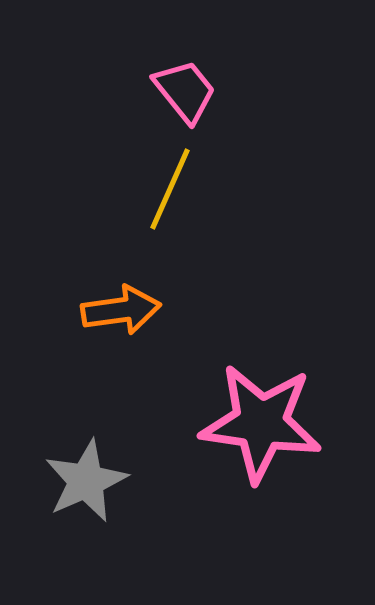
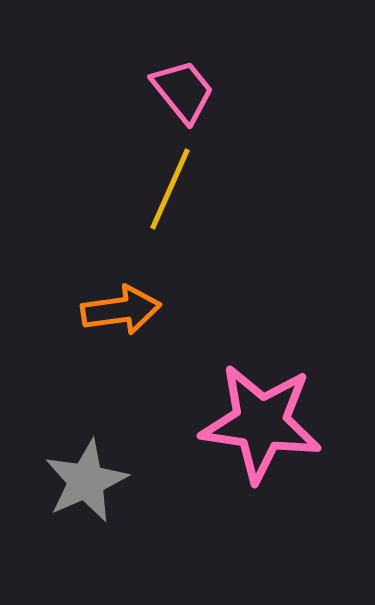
pink trapezoid: moved 2 px left
